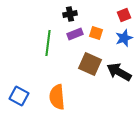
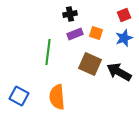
green line: moved 9 px down
